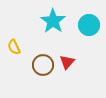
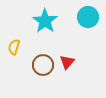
cyan star: moved 8 px left
cyan circle: moved 1 px left, 8 px up
yellow semicircle: rotated 42 degrees clockwise
